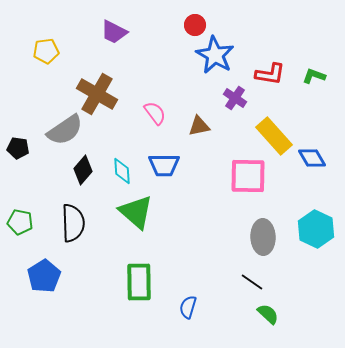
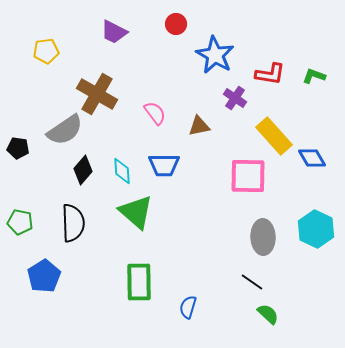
red circle: moved 19 px left, 1 px up
